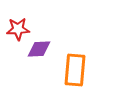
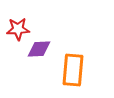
orange rectangle: moved 2 px left
